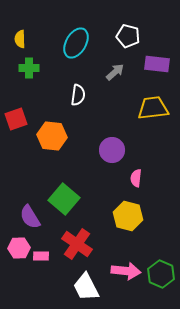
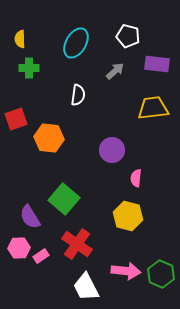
gray arrow: moved 1 px up
orange hexagon: moved 3 px left, 2 px down
pink rectangle: rotated 35 degrees counterclockwise
